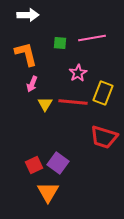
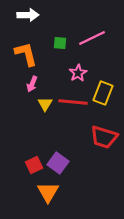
pink line: rotated 16 degrees counterclockwise
